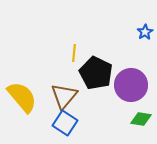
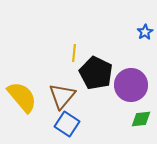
brown triangle: moved 2 px left
green diamond: rotated 15 degrees counterclockwise
blue square: moved 2 px right, 1 px down
